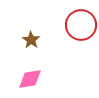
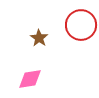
brown star: moved 8 px right, 2 px up
